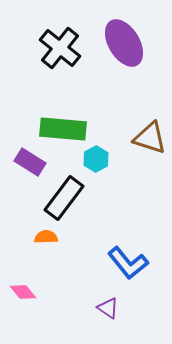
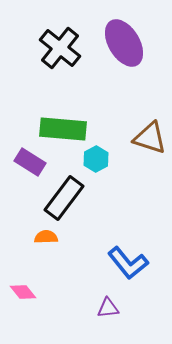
purple triangle: rotated 40 degrees counterclockwise
